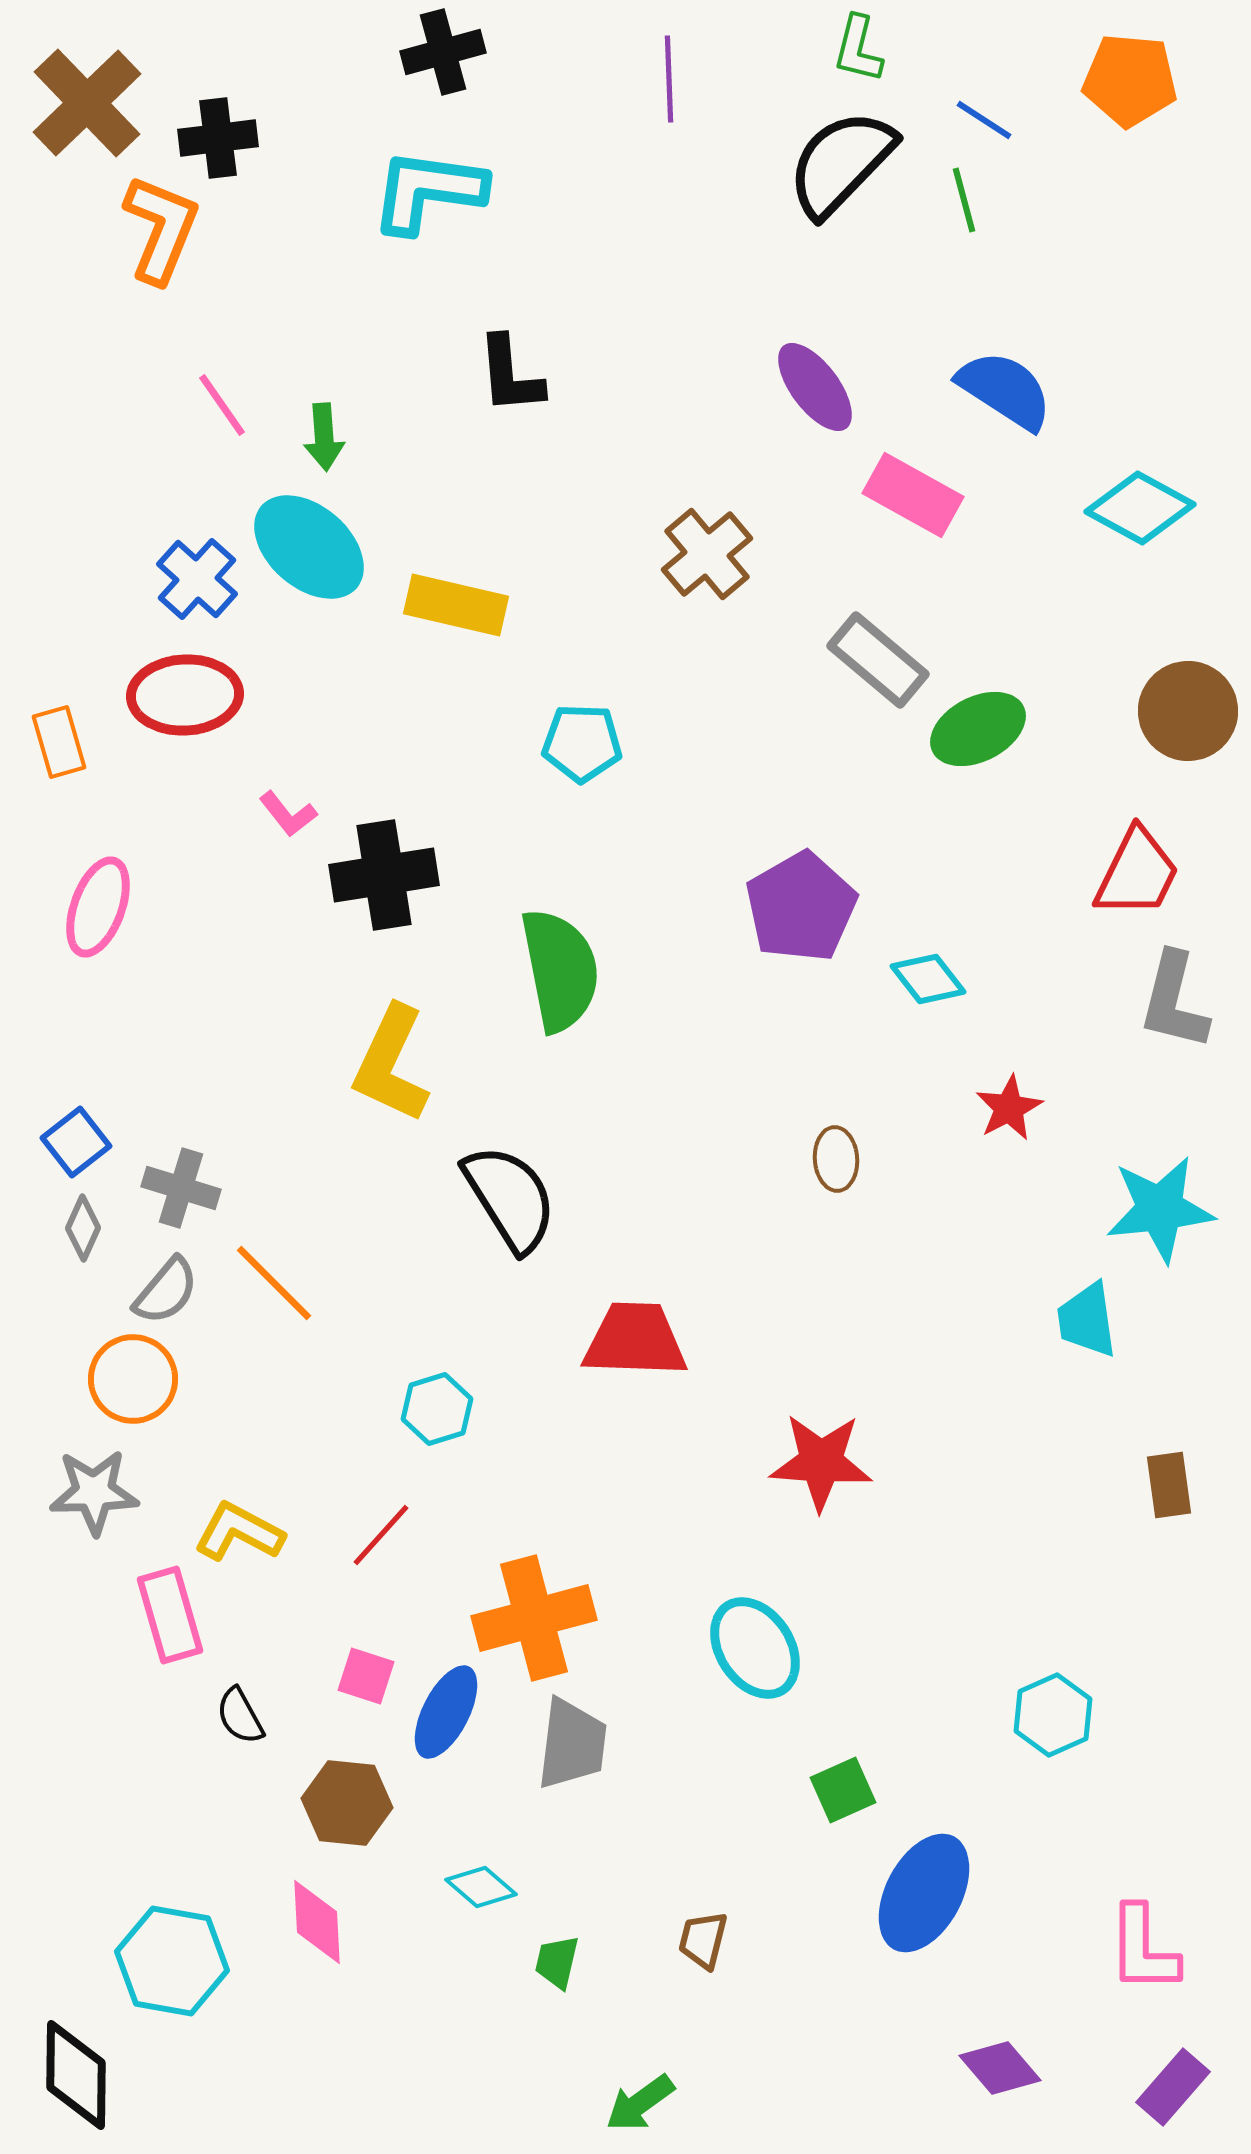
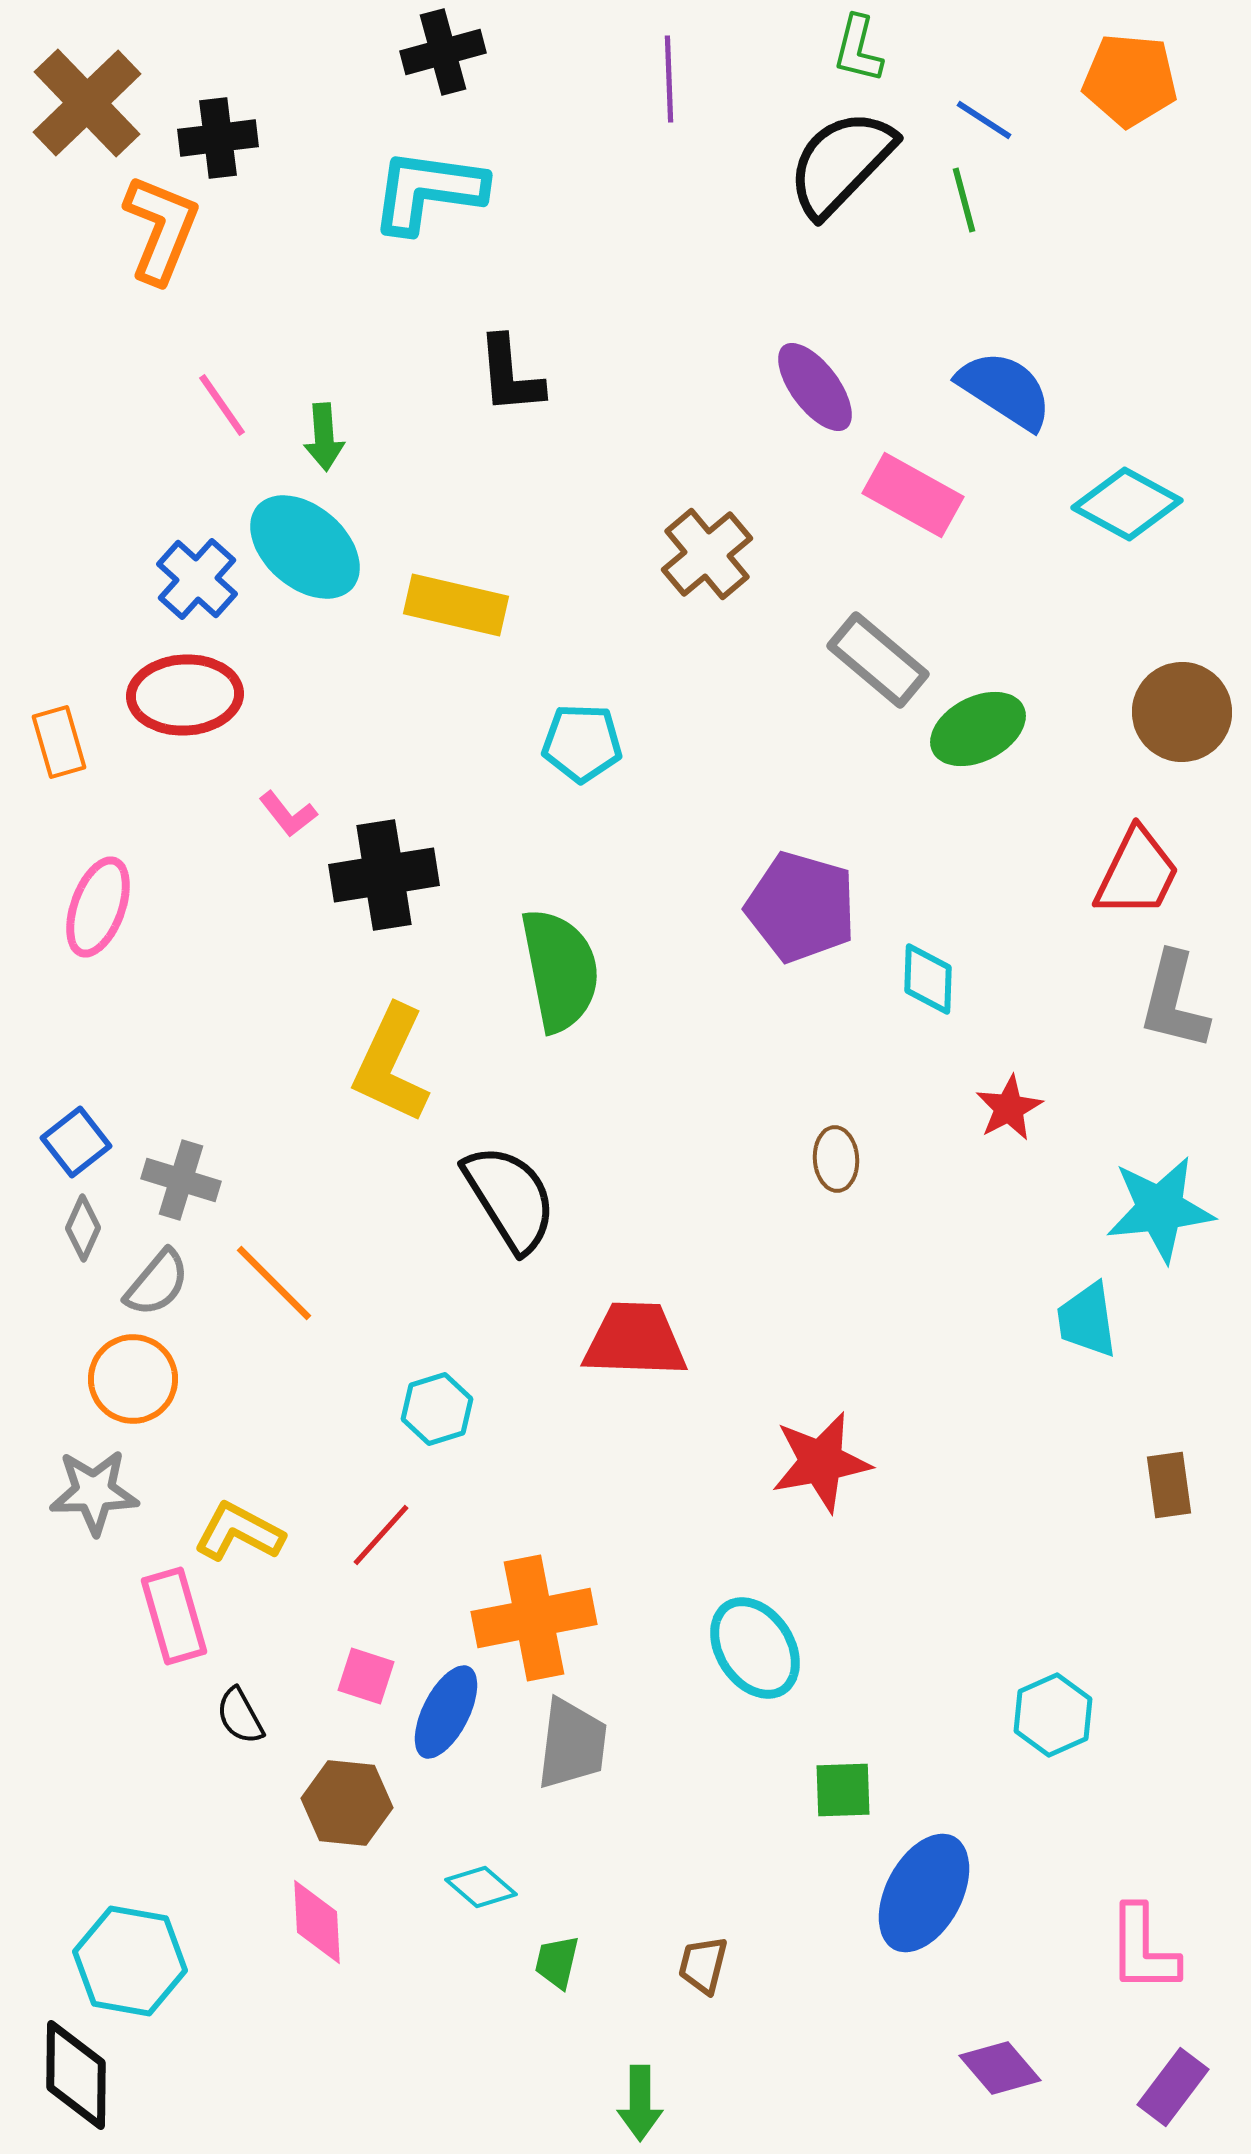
cyan diamond at (1140, 508): moved 13 px left, 4 px up
cyan ellipse at (309, 547): moved 4 px left
brown circle at (1188, 711): moved 6 px left, 1 px down
purple pentagon at (801, 907): rotated 26 degrees counterclockwise
cyan diamond at (928, 979): rotated 40 degrees clockwise
gray cross at (181, 1188): moved 8 px up
gray semicircle at (166, 1291): moved 9 px left, 8 px up
red star at (821, 1462): rotated 14 degrees counterclockwise
pink rectangle at (170, 1615): moved 4 px right, 1 px down
orange cross at (534, 1618): rotated 4 degrees clockwise
green square at (843, 1790): rotated 22 degrees clockwise
brown trapezoid at (703, 1940): moved 25 px down
cyan hexagon at (172, 1961): moved 42 px left
purple rectangle at (1173, 2087): rotated 4 degrees counterclockwise
green arrow at (640, 2103): rotated 54 degrees counterclockwise
